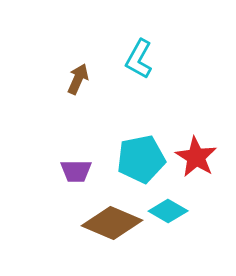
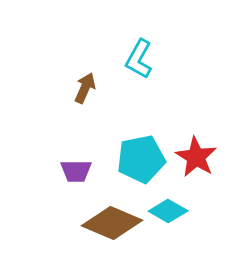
brown arrow: moved 7 px right, 9 px down
